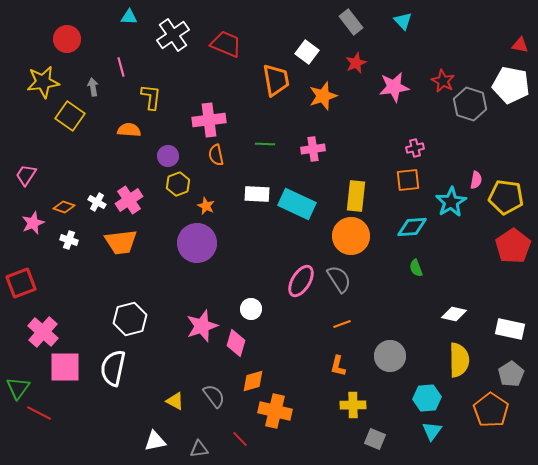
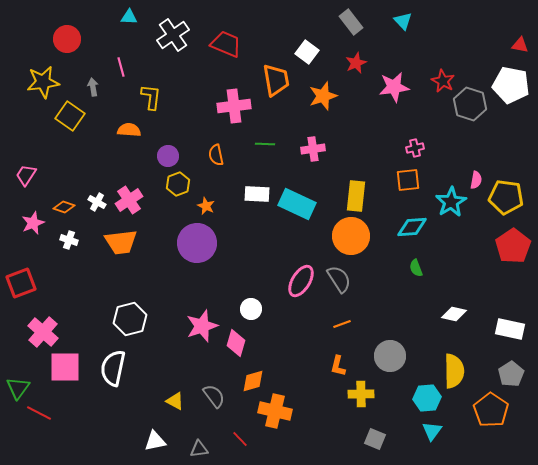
pink cross at (209, 120): moved 25 px right, 14 px up
yellow semicircle at (459, 360): moved 5 px left, 11 px down
yellow cross at (353, 405): moved 8 px right, 11 px up
